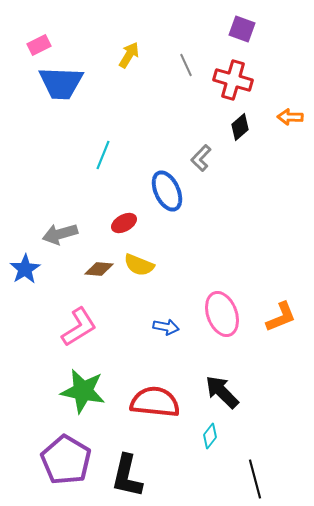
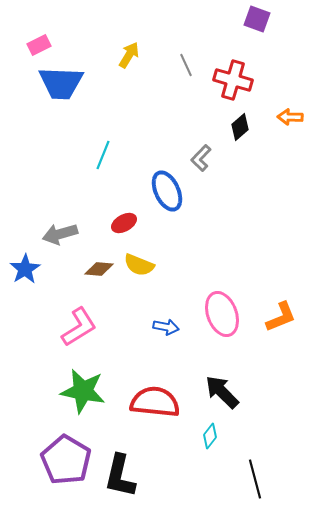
purple square: moved 15 px right, 10 px up
black L-shape: moved 7 px left
